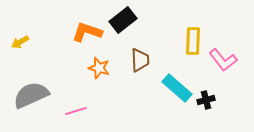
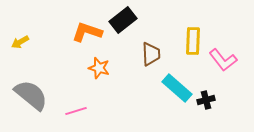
brown trapezoid: moved 11 px right, 6 px up
gray semicircle: rotated 63 degrees clockwise
